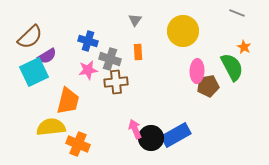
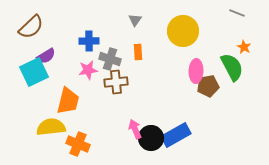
brown semicircle: moved 1 px right, 10 px up
blue cross: moved 1 px right; rotated 18 degrees counterclockwise
purple semicircle: moved 1 px left
pink ellipse: moved 1 px left
